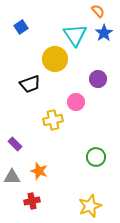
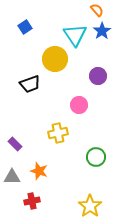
orange semicircle: moved 1 px left, 1 px up
blue square: moved 4 px right
blue star: moved 2 px left, 2 px up
purple circle: moved 3 px up
pink circle: moved 3 px right, 3 px down
yellow cross: moved 5 px right, 13 px down
yellow star: rotated 15 degrees counterclockwise
